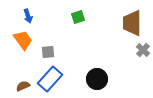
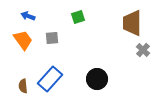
blue arrow: rotated 128 degrees clockwise
gray square: moved 4 px right, 14 px up
brown semicircle: rotated 72 degrees counterclockwise
